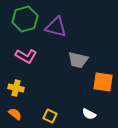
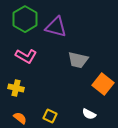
green hexagon: rotated 15 degrees counterclockwise
orange square: moved 2 px down; rotated 30 degrees clockwise
orange semicircle: moved 5 px right, 4 px down
